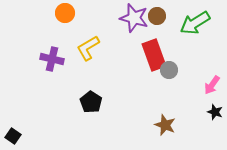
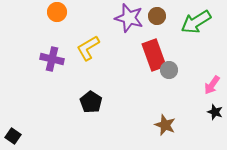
orange circle: moved 8 px left, 1 px up
purple star: moved 5 px left
green arrow: moved 1 px right, 1 px up
